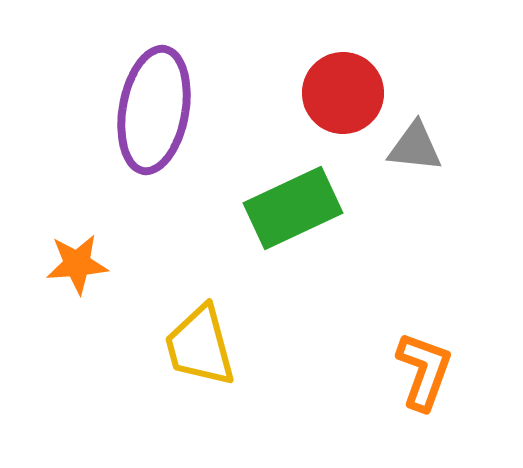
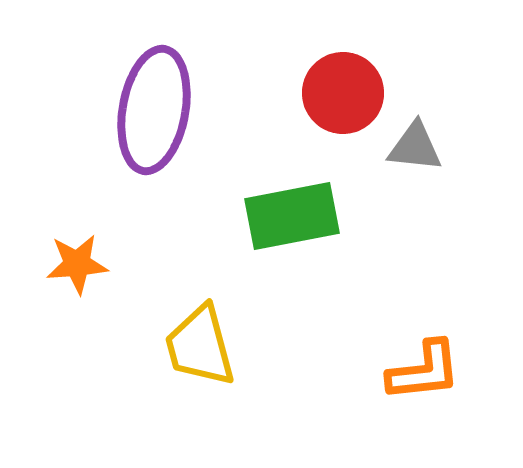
green rectangle: moved 1 px left, 8 px down; rotated 14 degrees clockwise
orange L-shape: rotated 64 degrees clockwise
